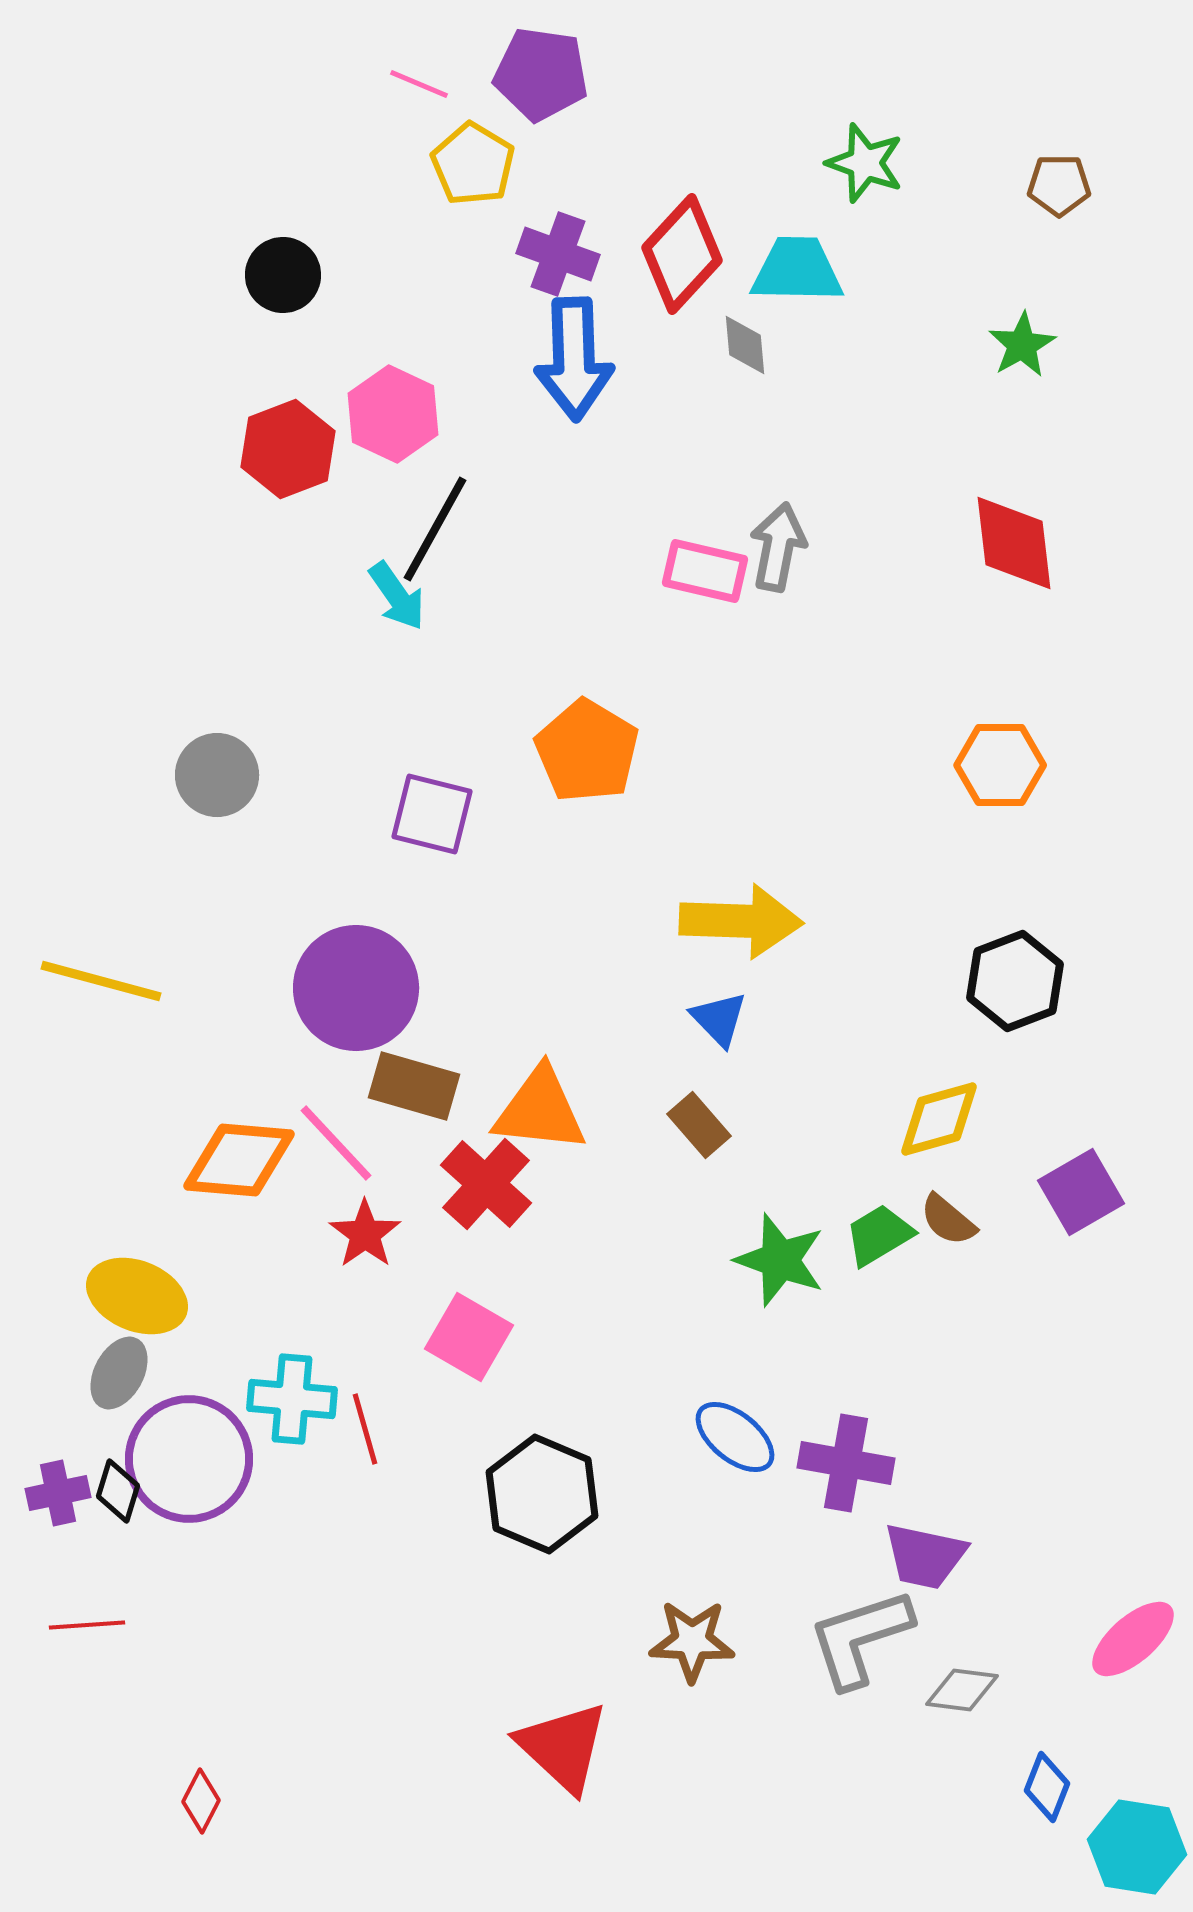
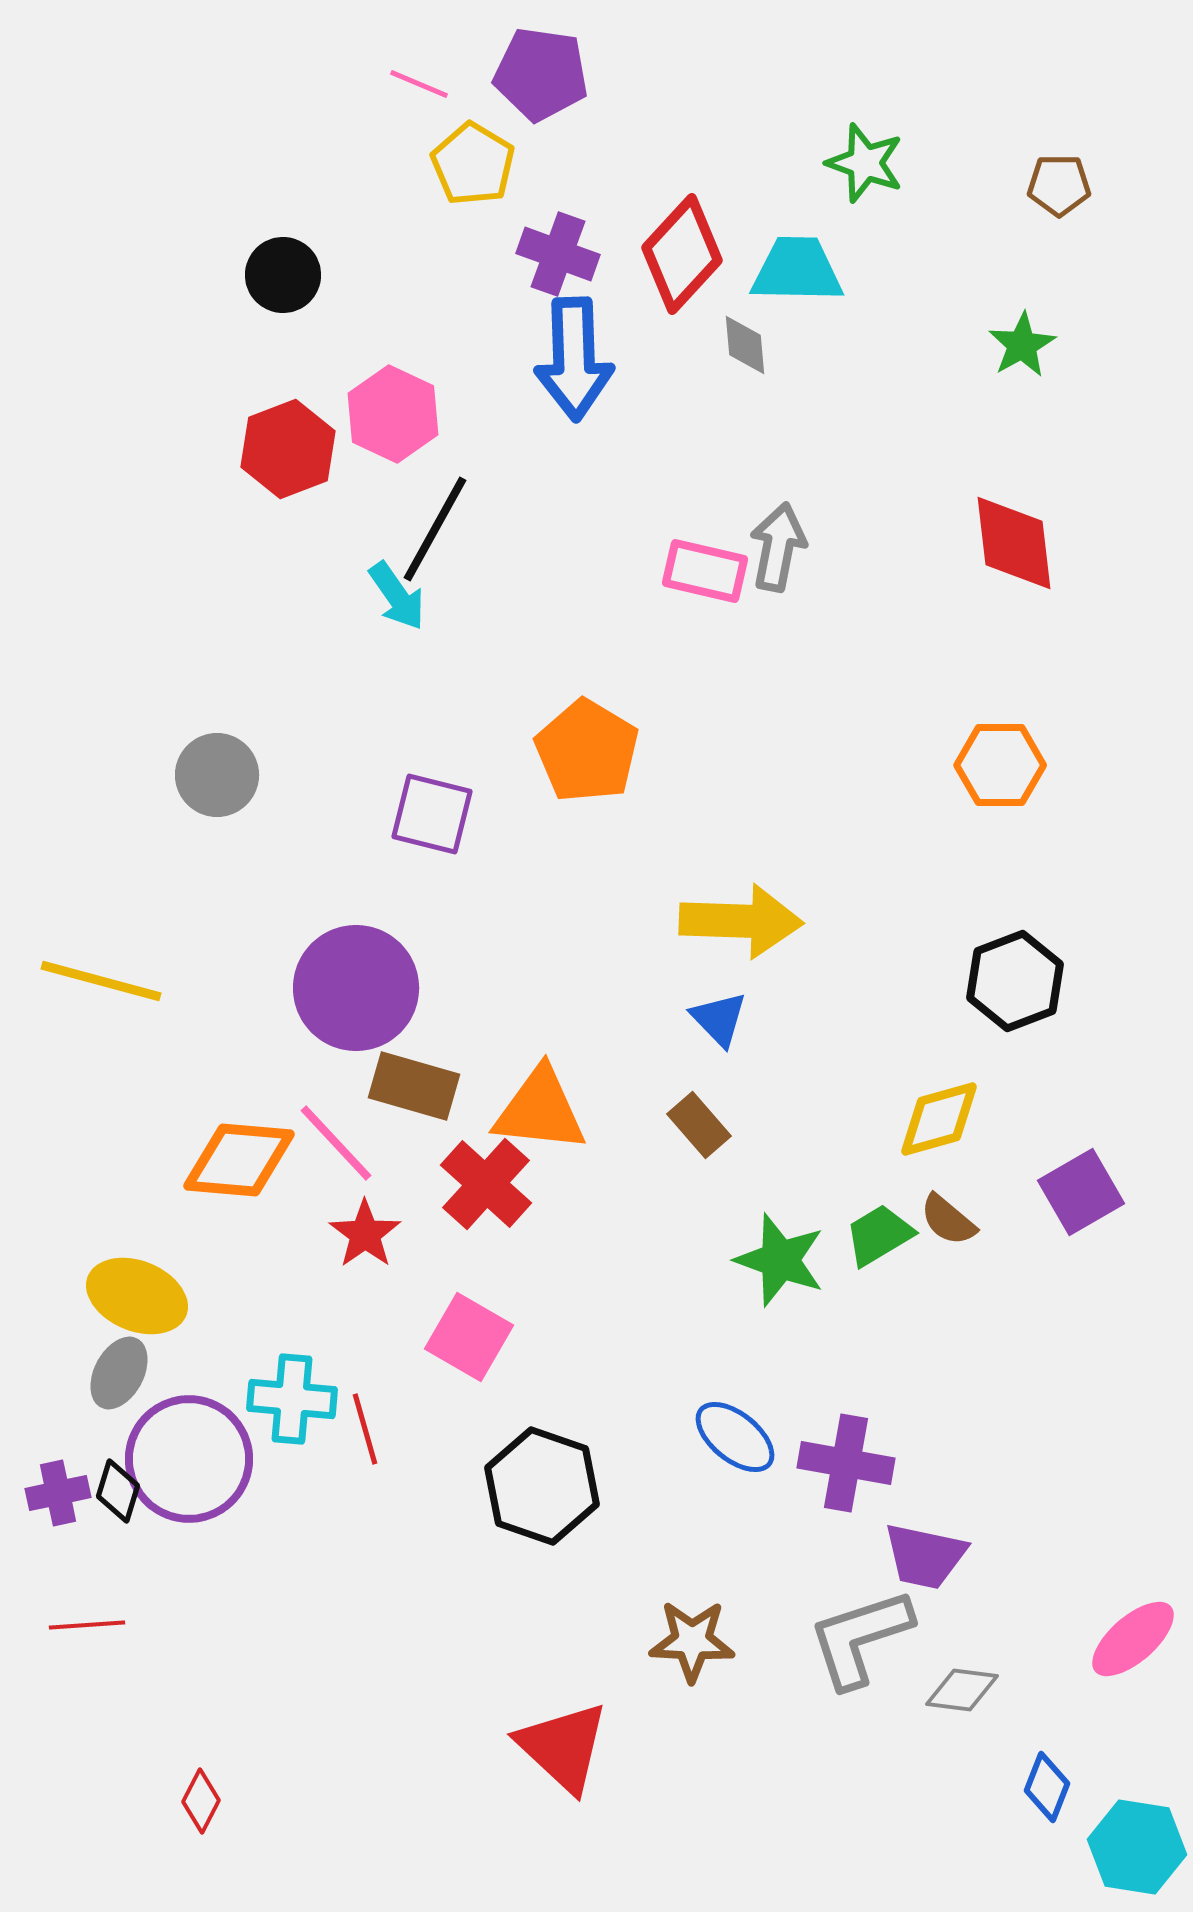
black hexagon at (542, 1494): moved 8 px up; rotated 4 degrees counterclockwise
